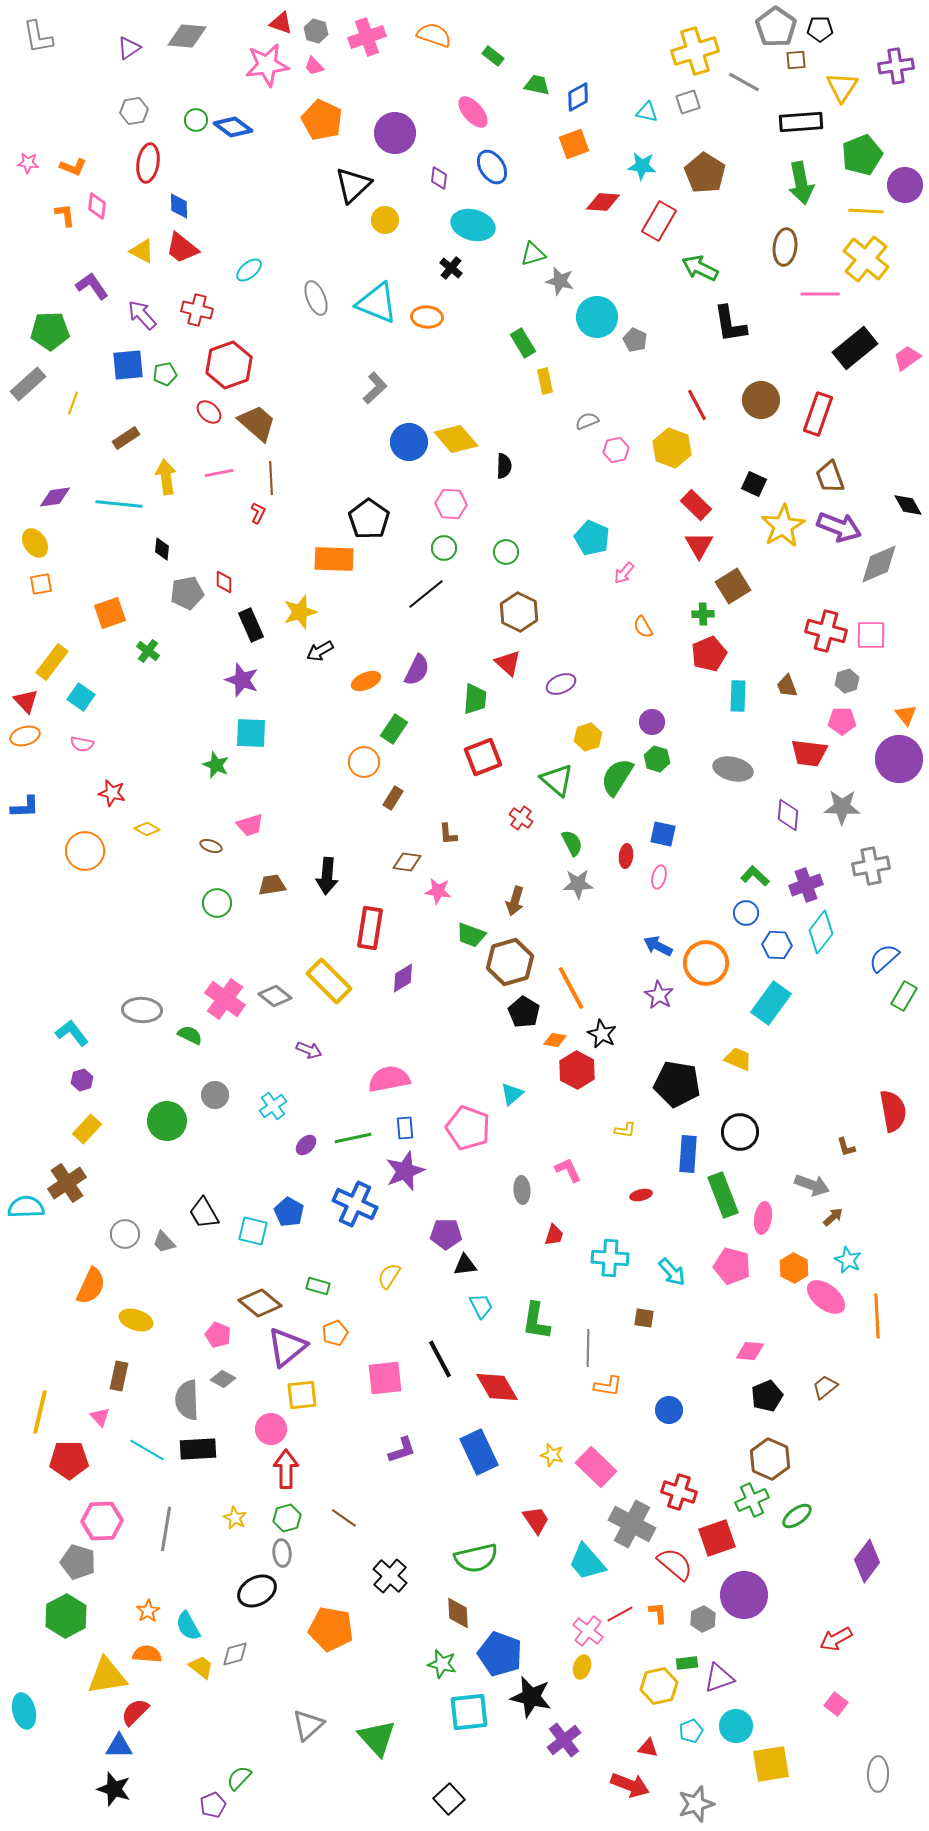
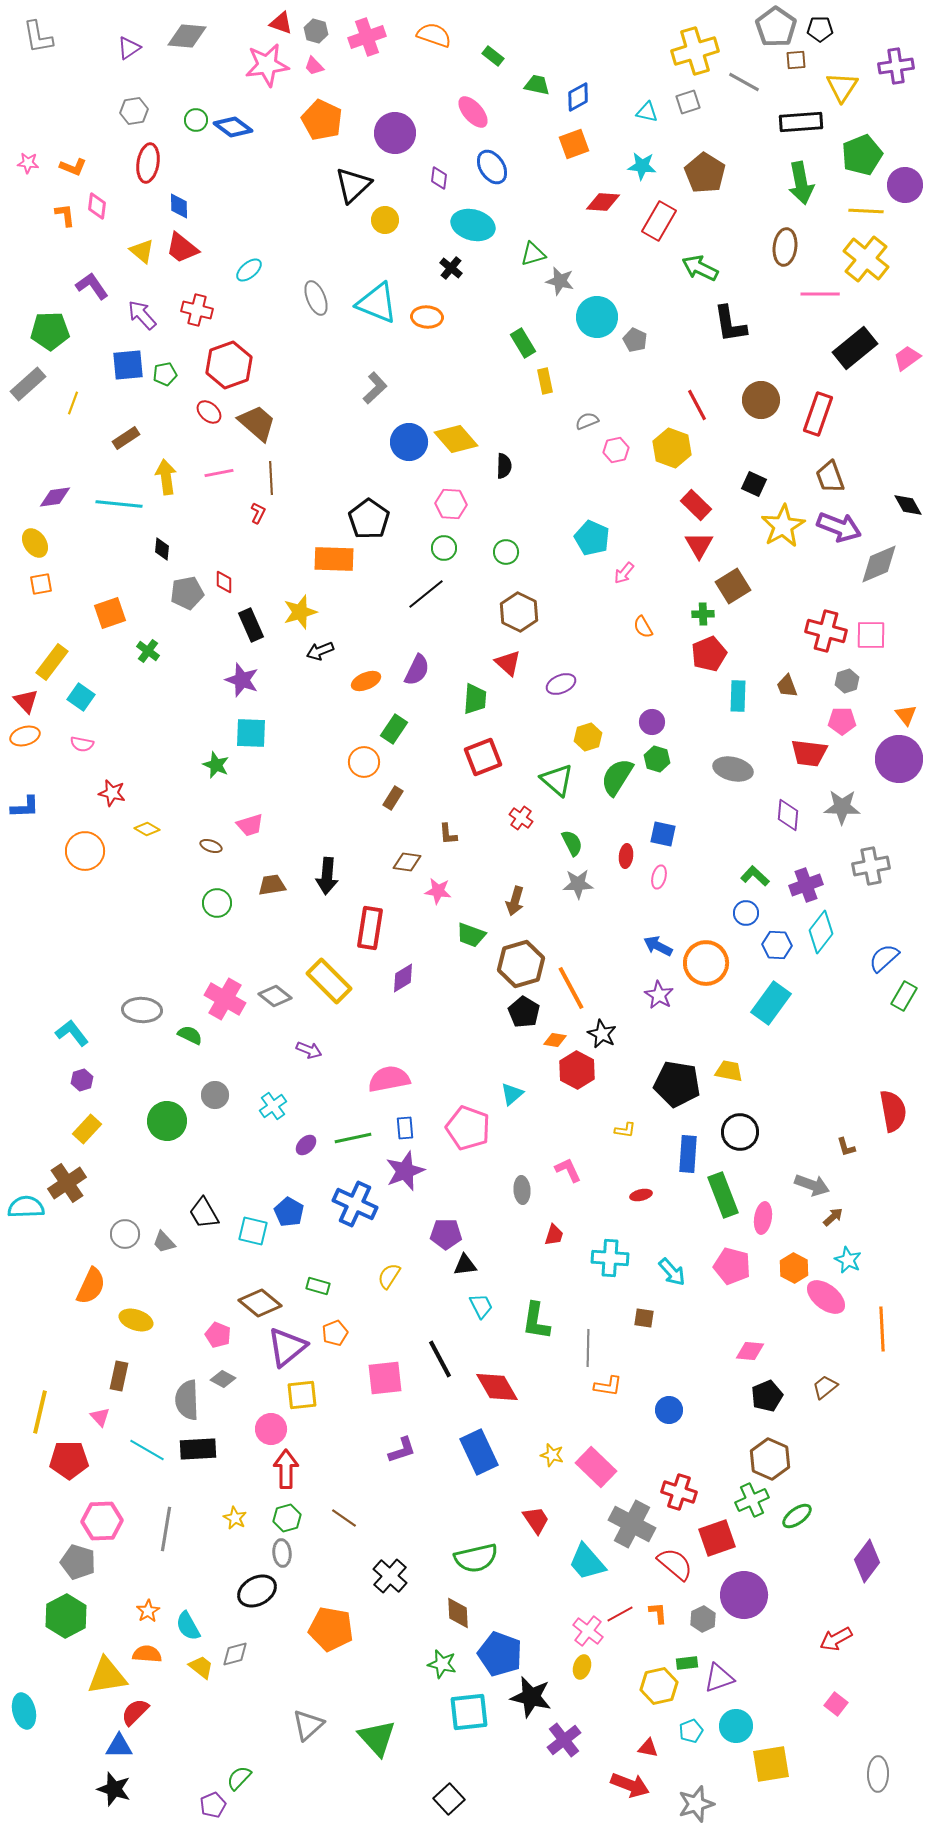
yellow triangle at (142, 251): rotated 12 degrees clockwise
black arrow at (320, 651): rotated 8 degrees clockwise
brown hexagon at (510, 962): moved 11 px right, 2 px down
pink cross at (225, 999): rotated 6 degrees counterclockwise
yellow trapezoid at (738, 1059): moved 9 px left, 12 px down; rotated 12 degrees counterclockwise
orange line at (877, 1316): moved 5 px right, 13 px down
